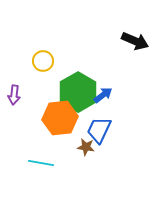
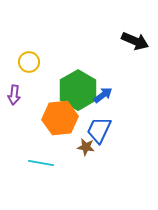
yellow circle: moved 14 px left, 1 px down
green hexagon: moved 2 px up
